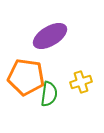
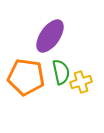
purple ellipse: rotated 24 degrees counterclockwise
green semicircle: moved 12 px right, 22 px up; rotated 20 degrees counterclockwise
